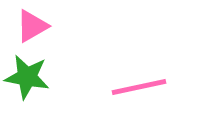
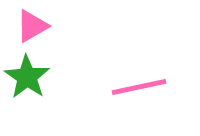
green star: rotated 24 degrees clockwise
